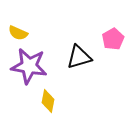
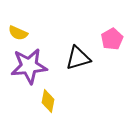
pink pentagon: moved 1 px left
black triangle: moved 1 px left, 1 px down
purple star: rotated 15 degrees counterclockwise
